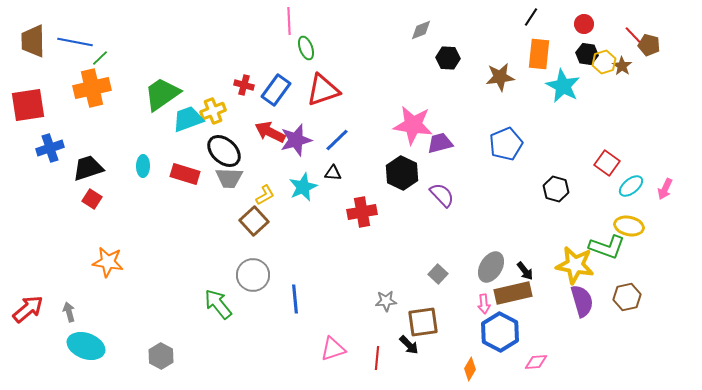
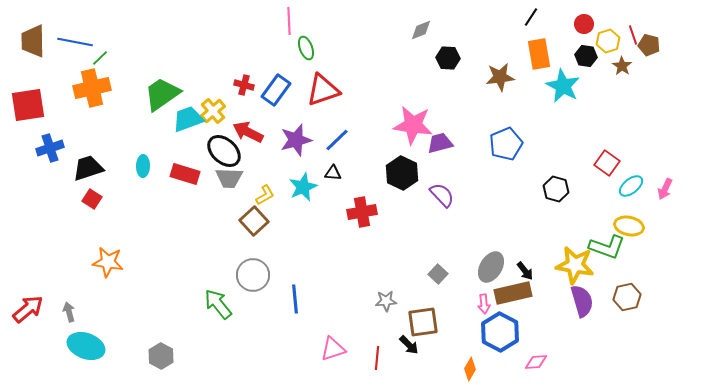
red line at (633, 35): rotated 24 degrees clockwise
orange rectangle at (539, 54): rotated 16 degrees counterclockwise
black hexagon at (587, 54): moved 1 px left, 2 px down
yellow hexagon at (604, 62): moved 4 px right, 21 px up
yellow cross at (213, 111): rotated 20 degrees counterclockwise
red arrow at (270, 132): moved 22 px left
